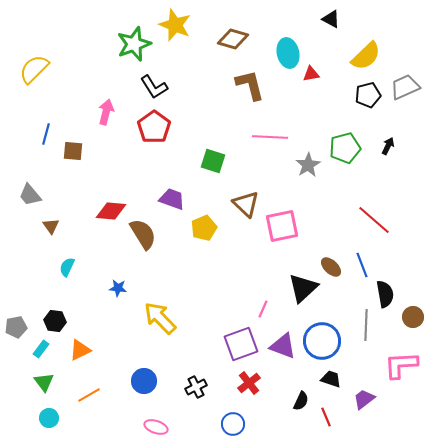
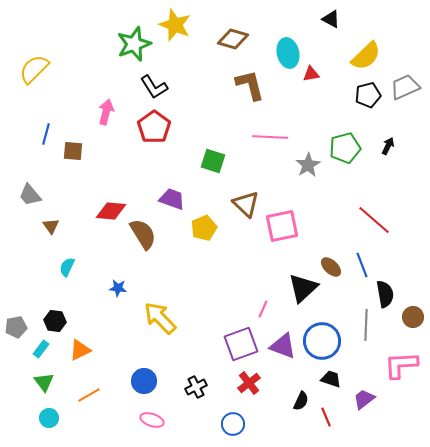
pink ellipse at (156, 427): moved 4 px left, 7 px up
